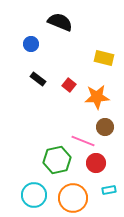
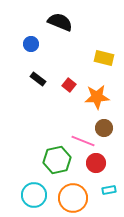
brown circle: moved 1 px left, 1 px down
